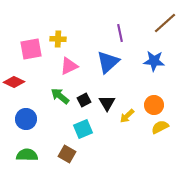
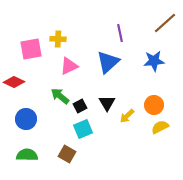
blue star: rotated 10 degrees counterclockwise
black square: moved 4 px left, 6 px down
